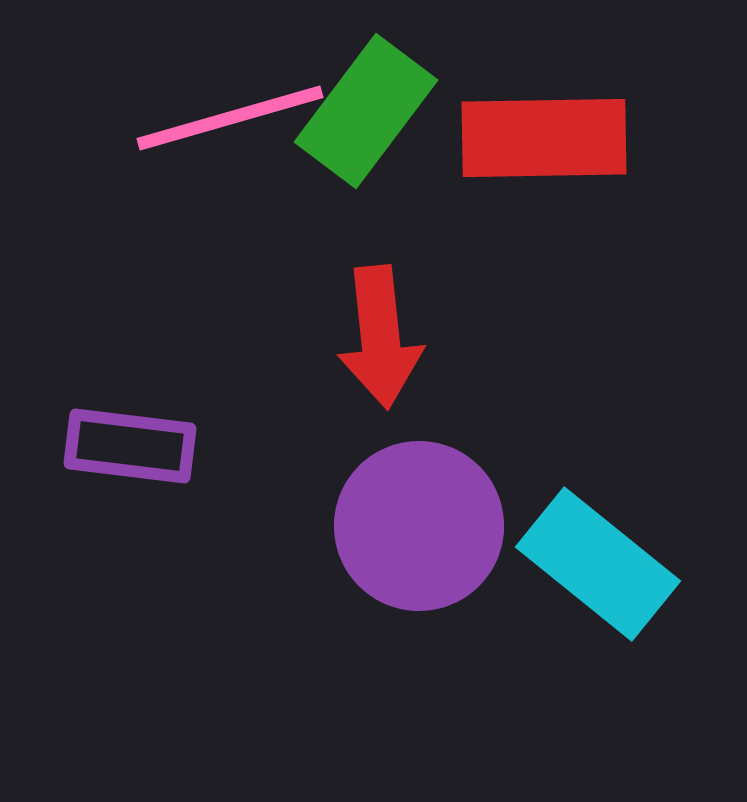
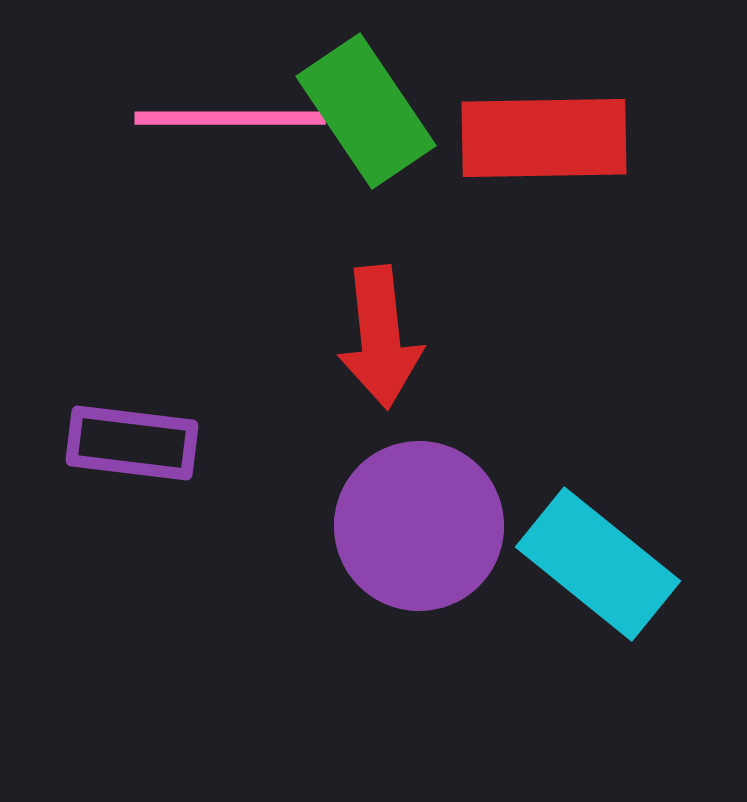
green rectangle: rotated 71 degrees counterclockwise
pink line: rotated 16 degrees clockwise
purple rectangle: moved 2 px right, 3 px up
